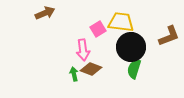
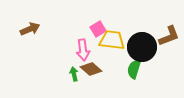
brown arrow: moved 15 px left, 16 px down
yellow trapezoid: moved 9 px left, 18 px down
black circle: moved 11 px right
brown diamond: rotated 20 degrees clockwise
